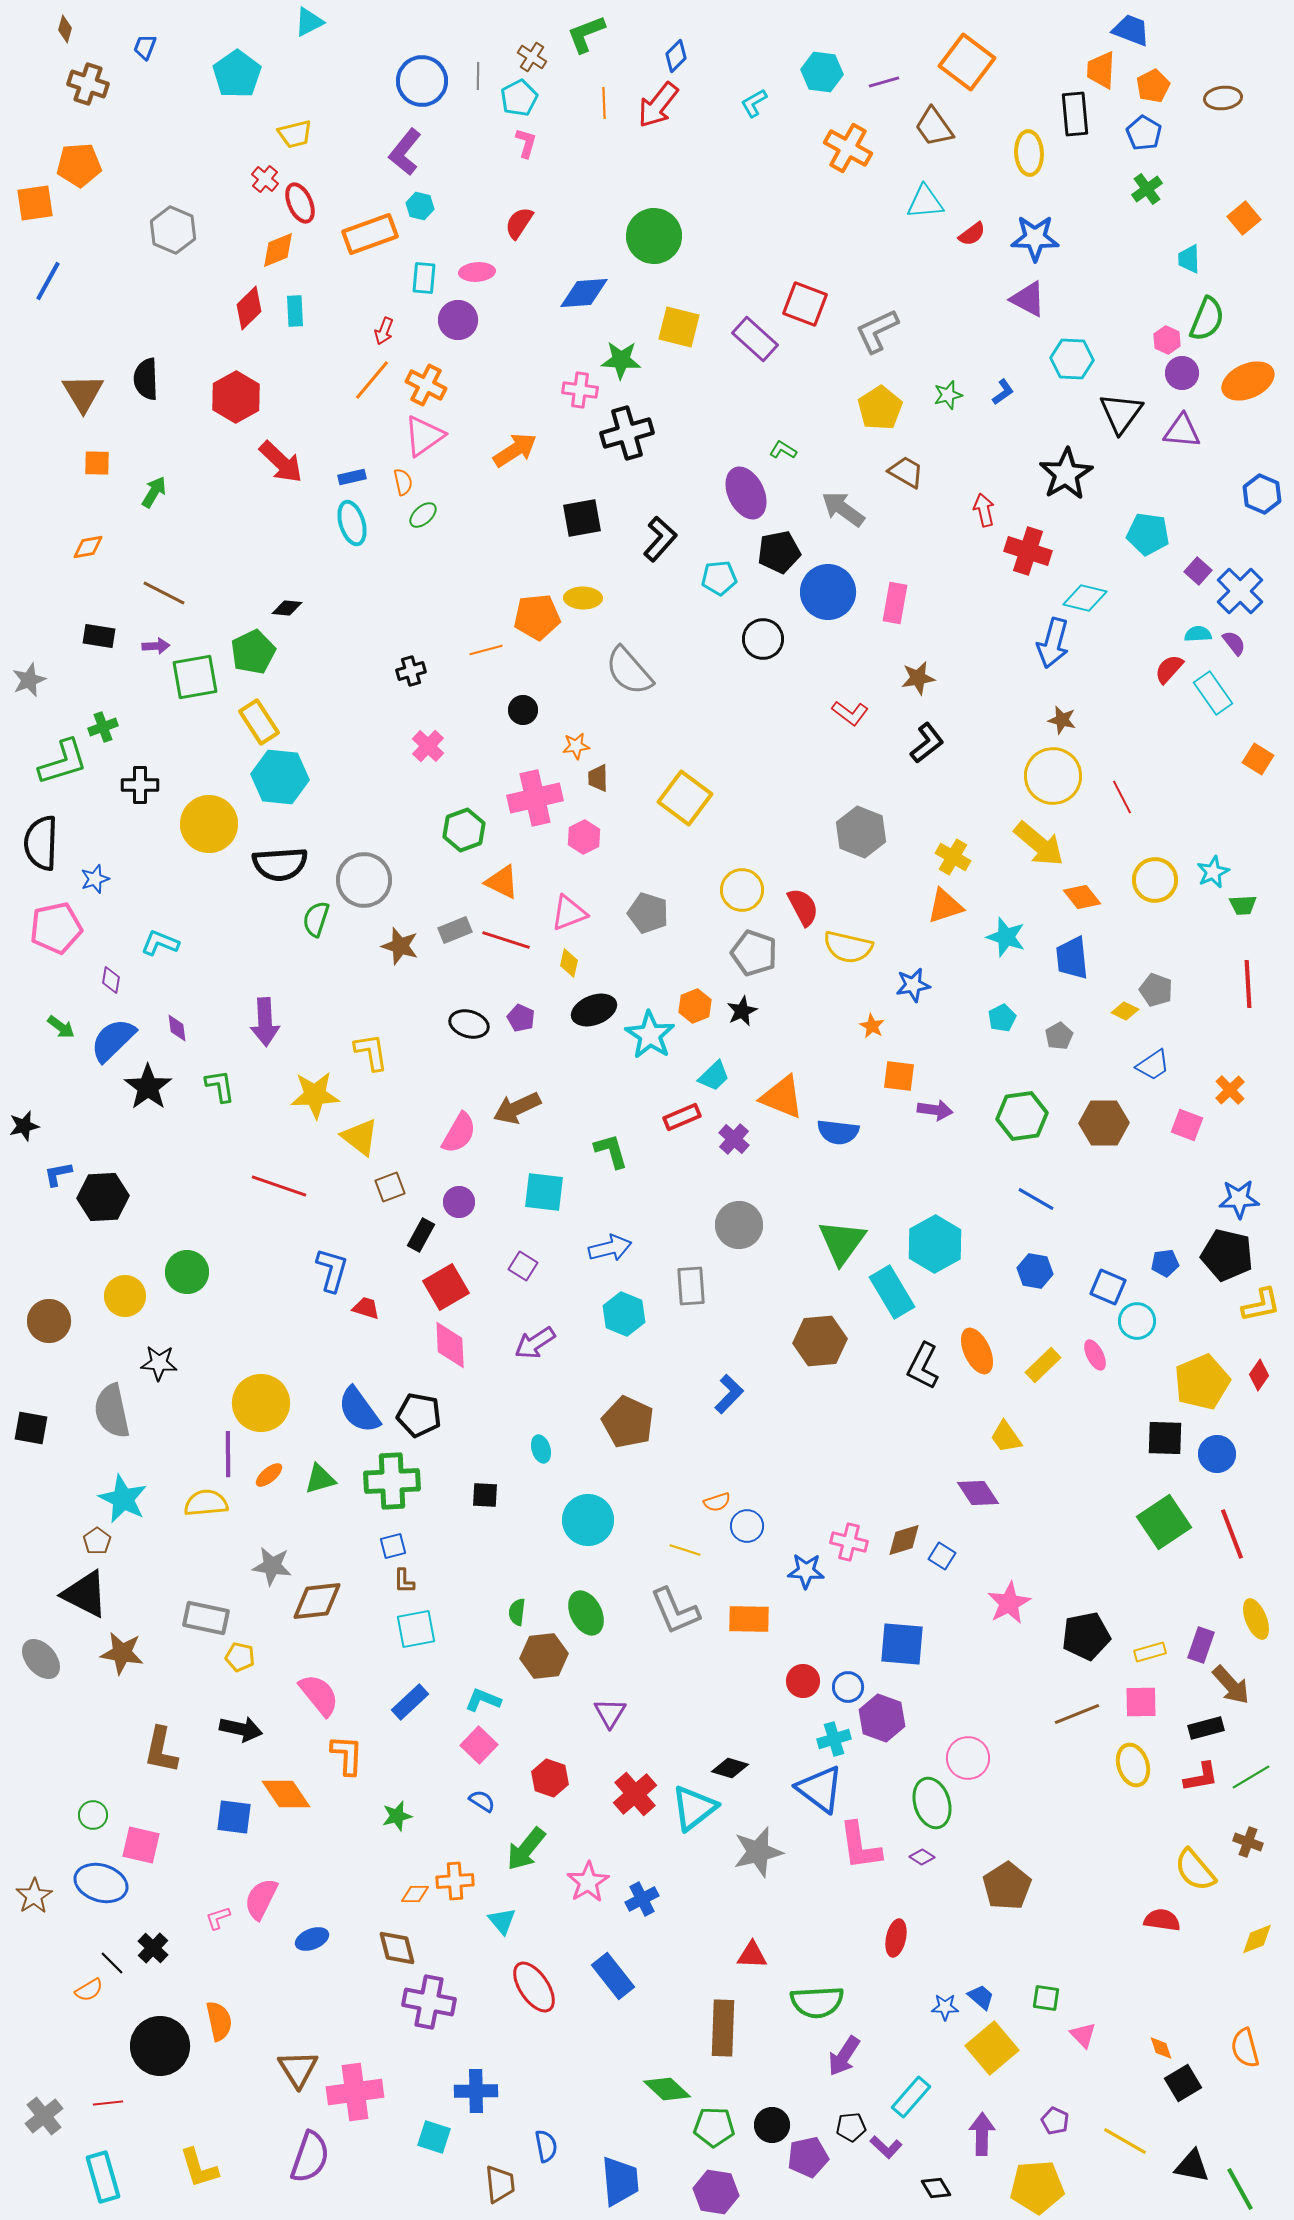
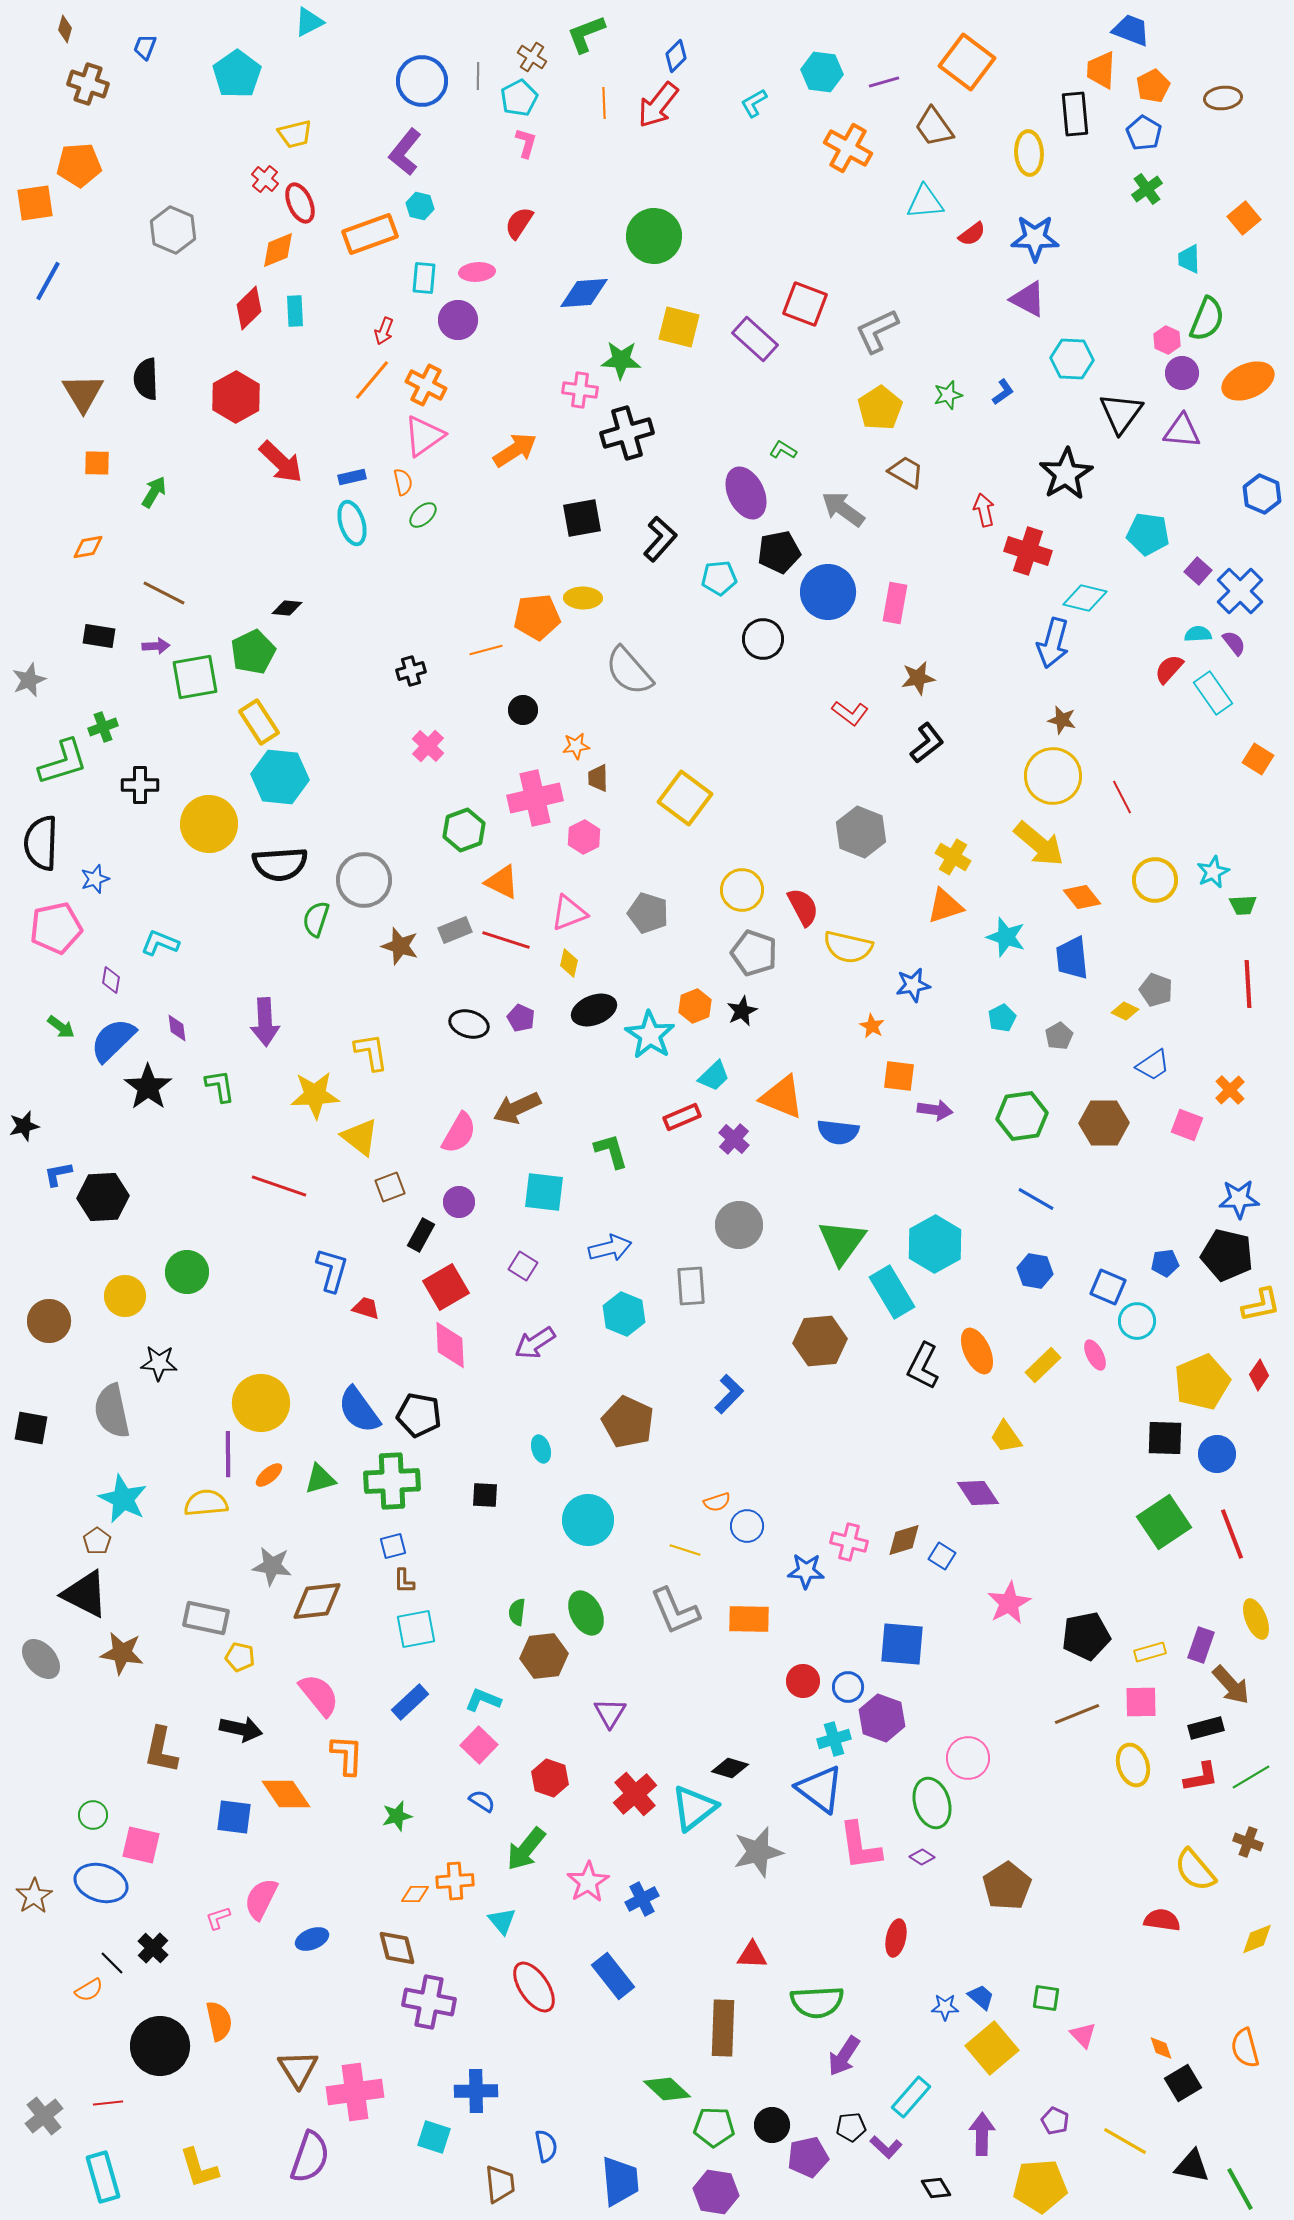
yellow pentagon at (1037, 2187): moved 3 px right, 1 px up
